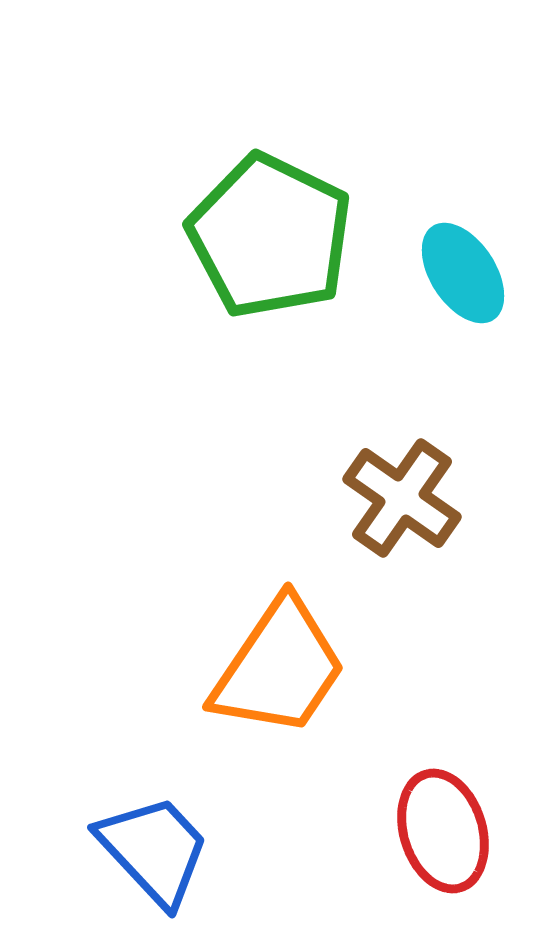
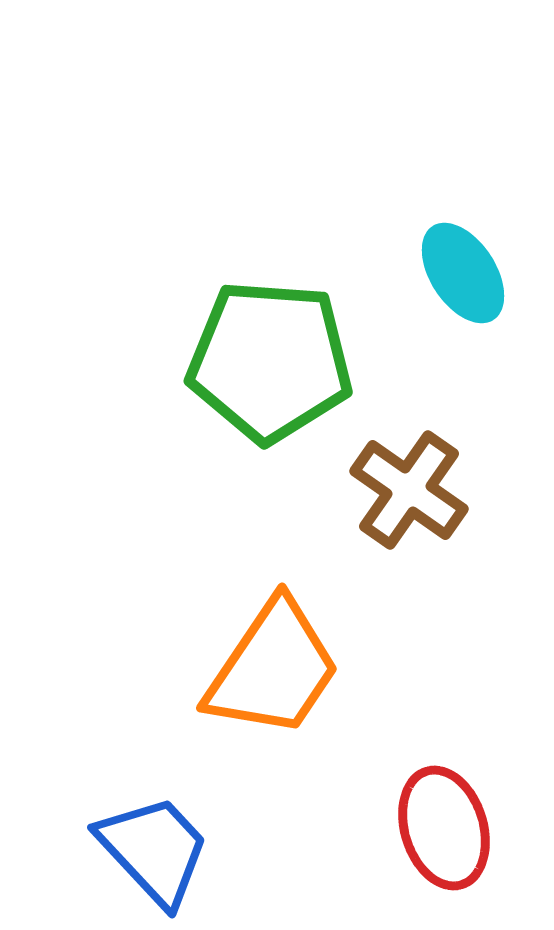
green pentagon: moved 125 px down; rotated 22 degrees counterclockwise
brown cross: moved 7 px right, 8 px up
orange trapezoid: moved 6 px left, 1 px down
red ellipse: moved 1 px right, 3 px up
